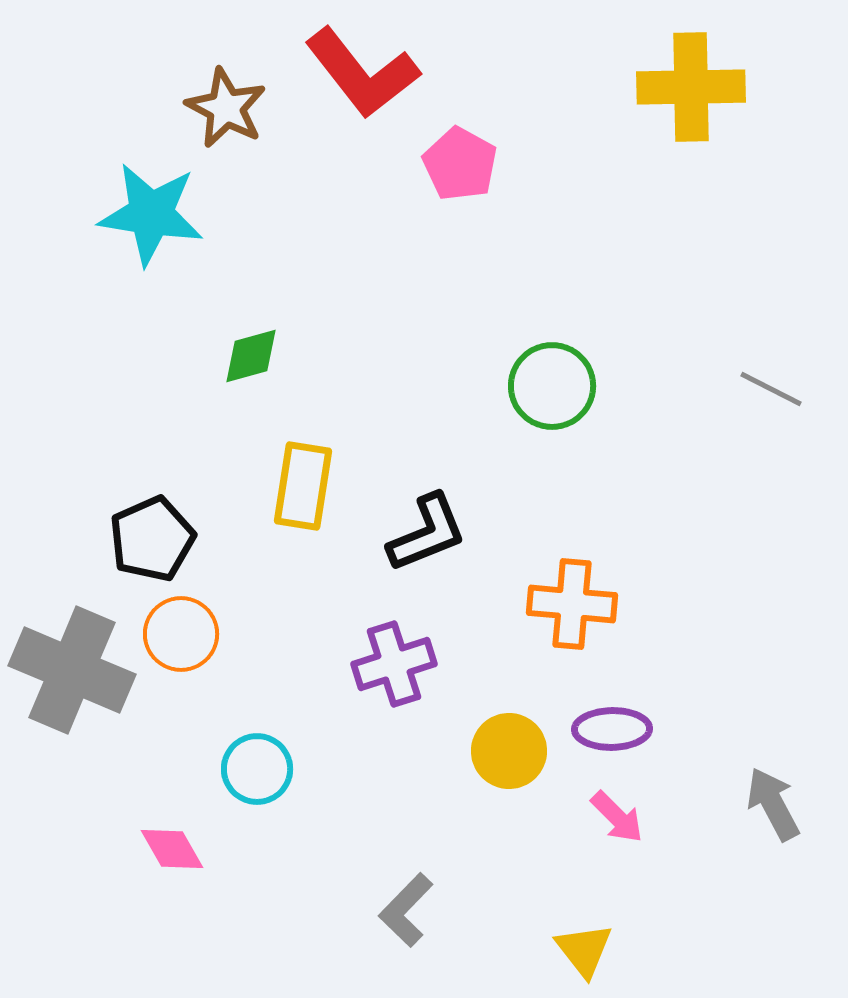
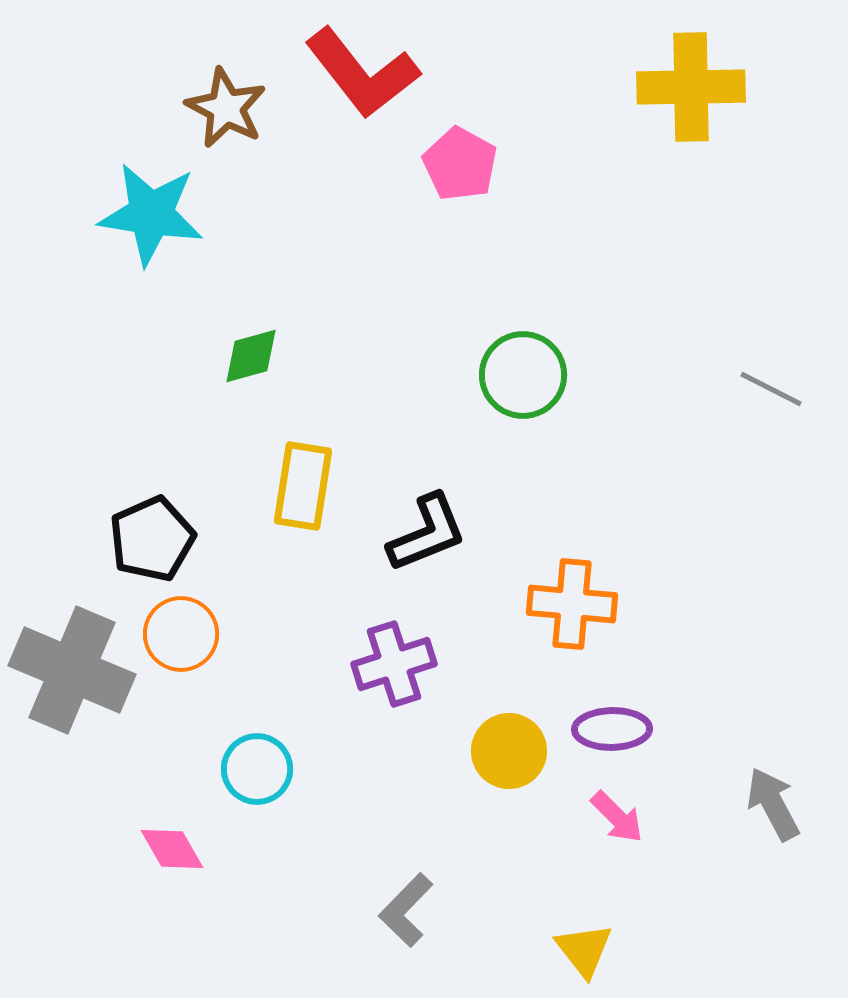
green circle: moved 29 px left, 11 px up
